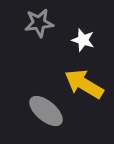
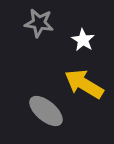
gray star: rotated 16 degrees clockwise
white star: rotated 15 degrees clockwise
